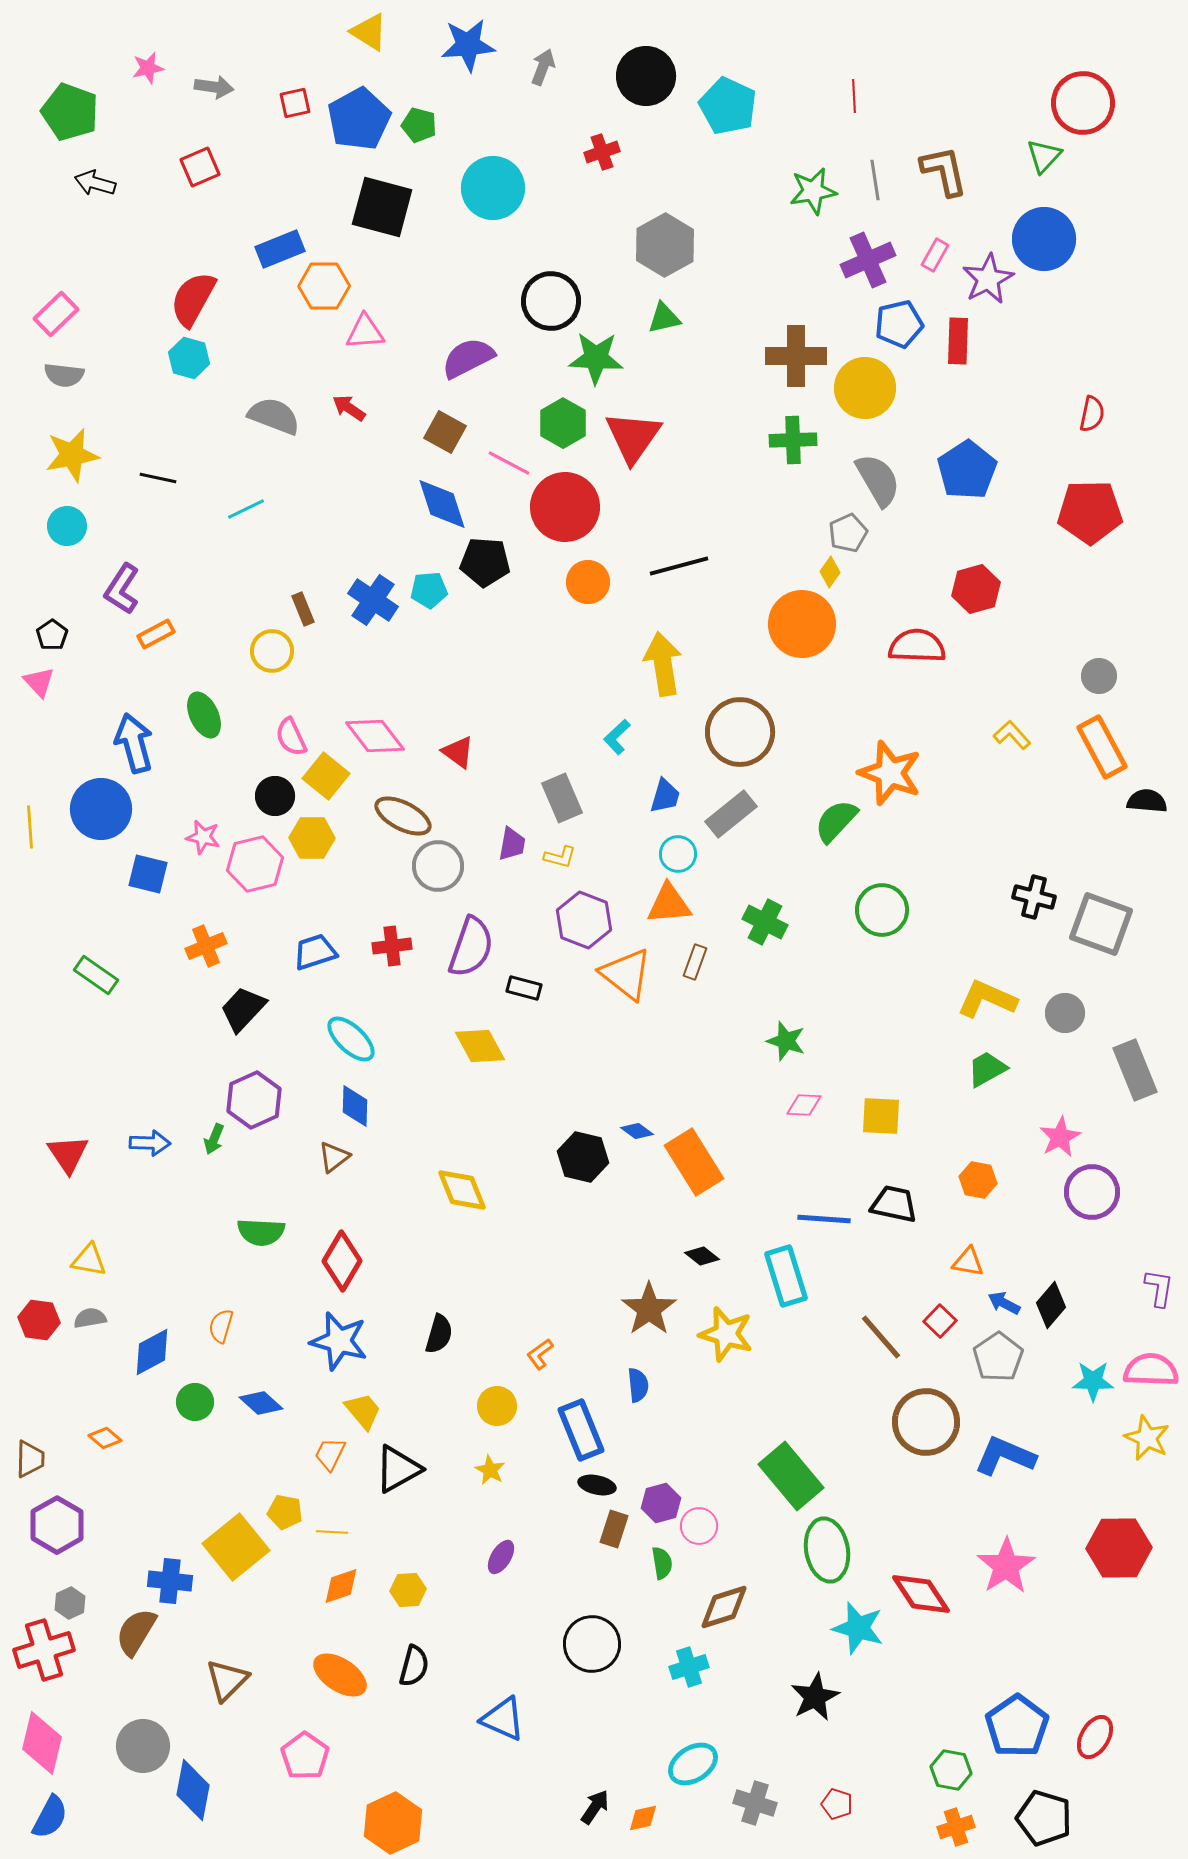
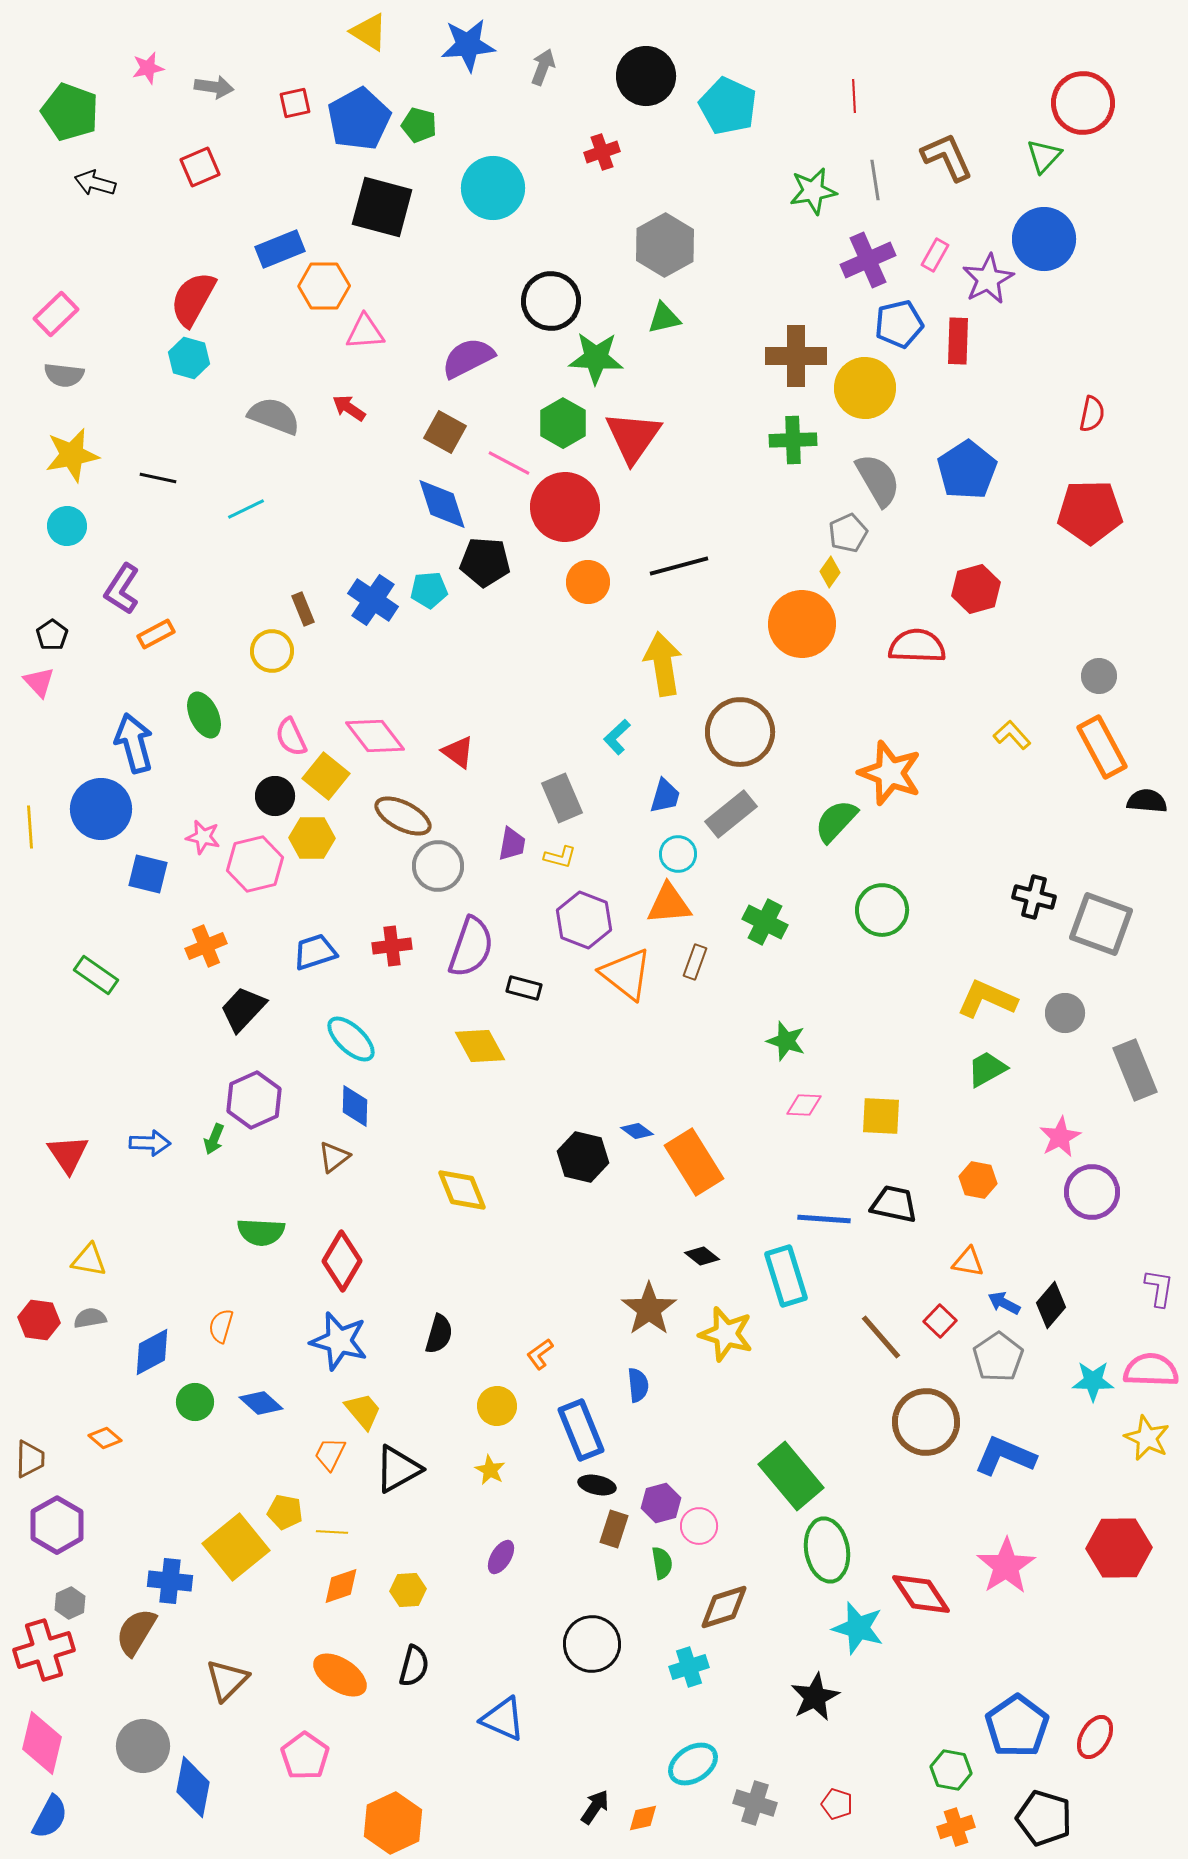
brown L-shape at (944, 171): moved 3 px right, 14 px up; rotated 12 degrees counterclockwise
blue diamond at (193, 1790): moved 3 px up
